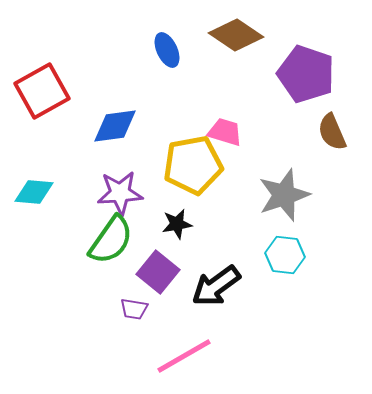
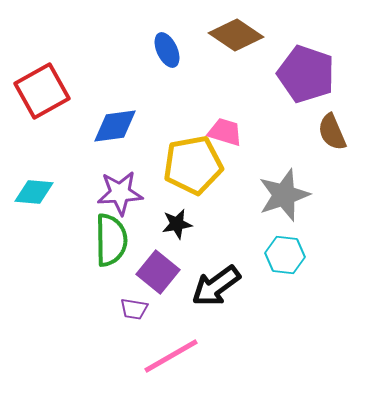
green semicircle: rotated 36 degrees counterclockwise
pink line: moved 13 px left
